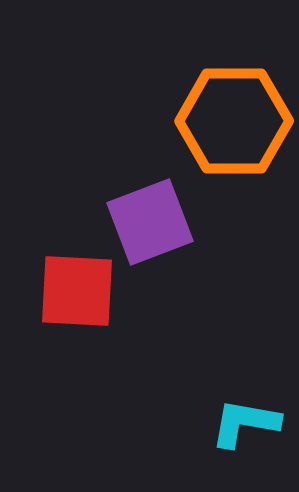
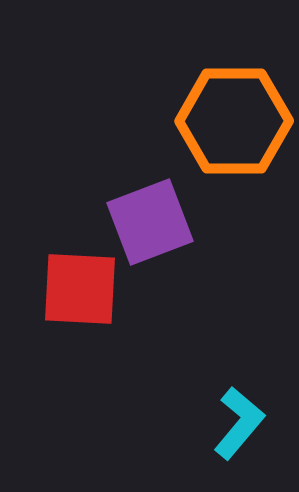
red square: moved 3 px right, 2 px up
cyan L-shape: moved 6 px left; rotated 120 degrees clockwise
